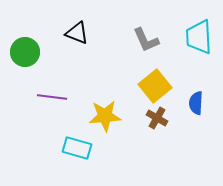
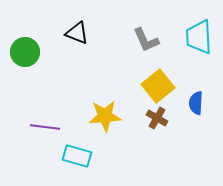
yellow square: moved 3 px right
purple line: moved 7 px left, 30 px down
cyan rectangle: moved 8 px down
